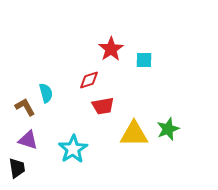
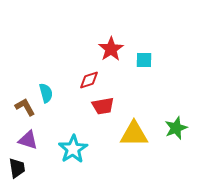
green star: moved 8 px right, 1 px up
